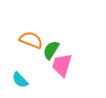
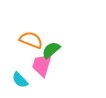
green semicircle: rotated 18 degrees clockwise
pink trapezoid: moved 20 px left
